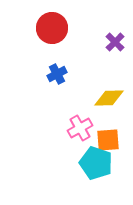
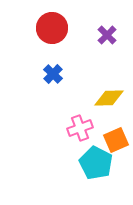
purple cross: moved 8 px left, 7 px up
blue cross: moved 4 px left; rotated 18 degrees counterclockwise
pink cross: rotated 10 degrees clockwise
orange square: moved 8 px right; rotated 20 degrees counterclockwise
cyan pentagon: rotated 8 degrees clockwise
